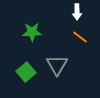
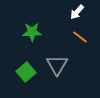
white arrow: rotated 42 degrees clockwise
